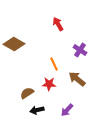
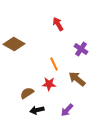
purple cross: moved 1 px right, 1 px up
